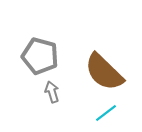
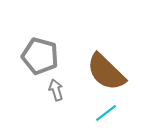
brown semicircle: moved 2 px right
gray arrow: moved 4 px right, 2 px up
